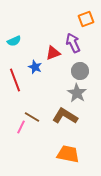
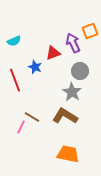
orange square: moved 4 px right, 12 px down
gray star: moved 5 px left, 1 px up
